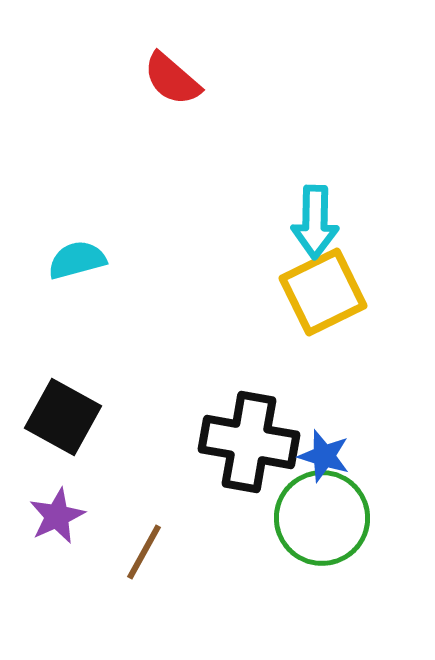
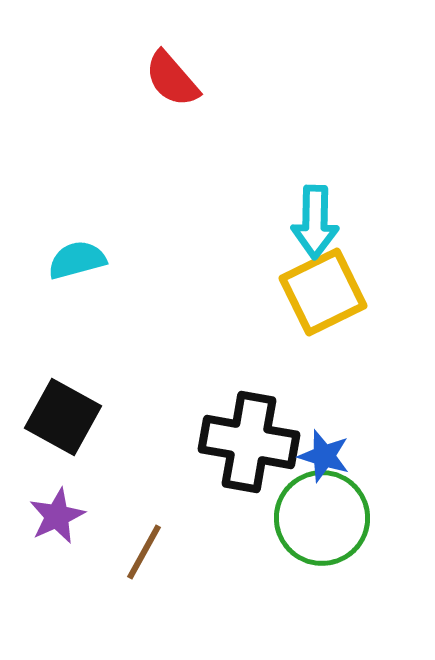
red semicircle: rotated 8 degrees clockwise
